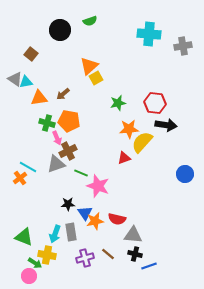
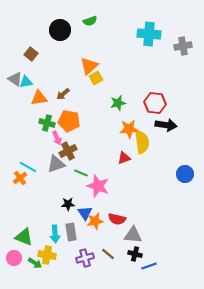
yellow semicircle at (142, 142): rotated 130 degrees clockwise
cyan arrow at (55, 234): rotated 24 degrees counterclockwise
pink circle at (29, 276): moved 15 px left, 18 px up
